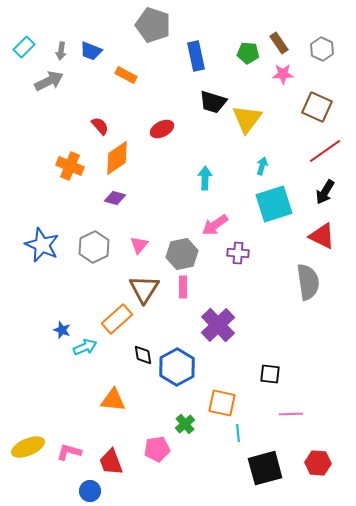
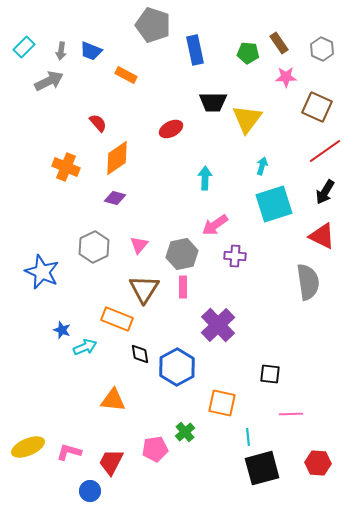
blue rectangle at (196, 56): moved 1 px left, 6 px up
pink star at (283, 74): moved 3 px right, 3 px down
black trapezoid at (213, 102): rotated 16 degrees counterclockwise
red semicircle at (100, 126): moved 2 px left, 3 px up
red ellipse at (162, 129): moved 9 px right
orange cross at (70, 166): moved 4 px left, 1 px down
blue star at (42, 245): moved 27 px down
purple cross at (238, 253): moved 3 px left, 3 px down
orange rectangle at (117, 319): rotated 64 degrees clockwise
black diamond at (143, 355): moved 3 px left, 1 px up
green cross at (185, 424): moved 8 px down
cyan line at (238, 433): moved 10 px right, 4 px down
pink pentagon at (157, 449): moved 2 px left
red trapezoid at (111, 462): rotated 48 degrees clockwise
black square at (265, 468): moved 3 px left
